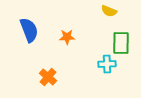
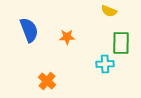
cyan cross: moved 2 px left
orange cross: moved 1 px left, 4 px down
